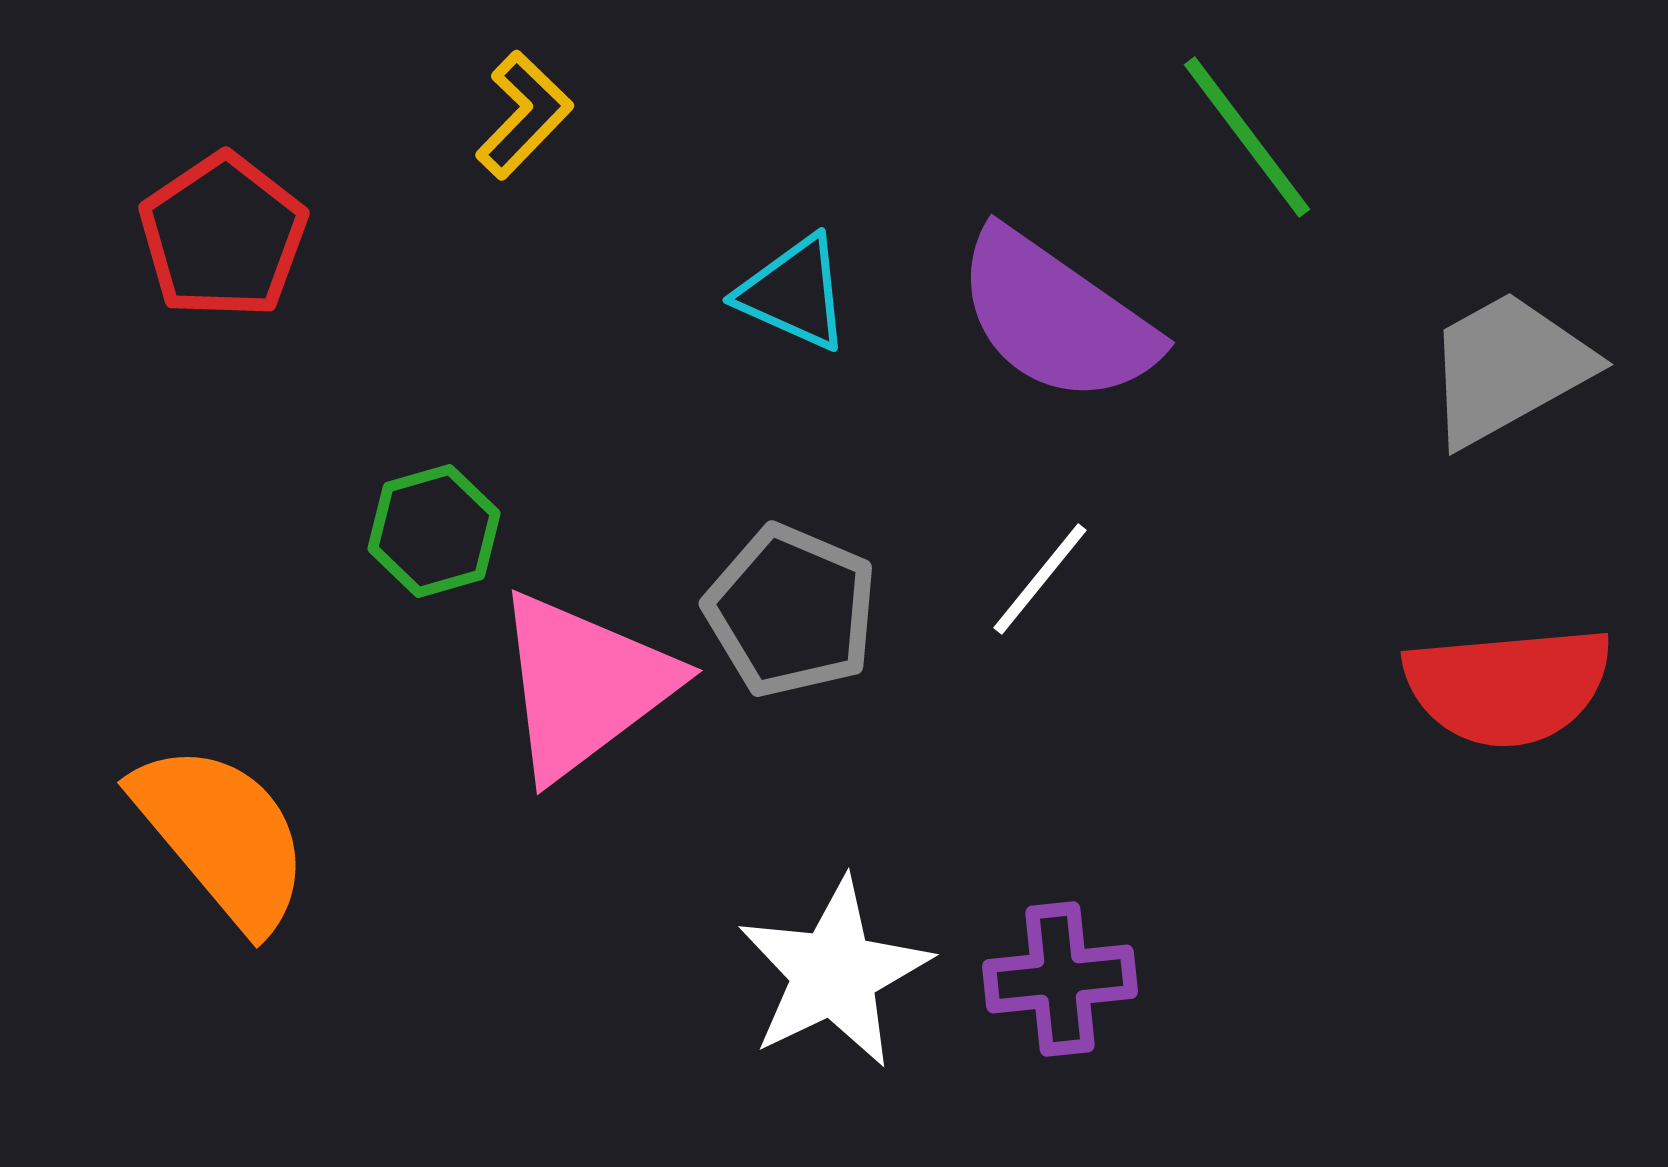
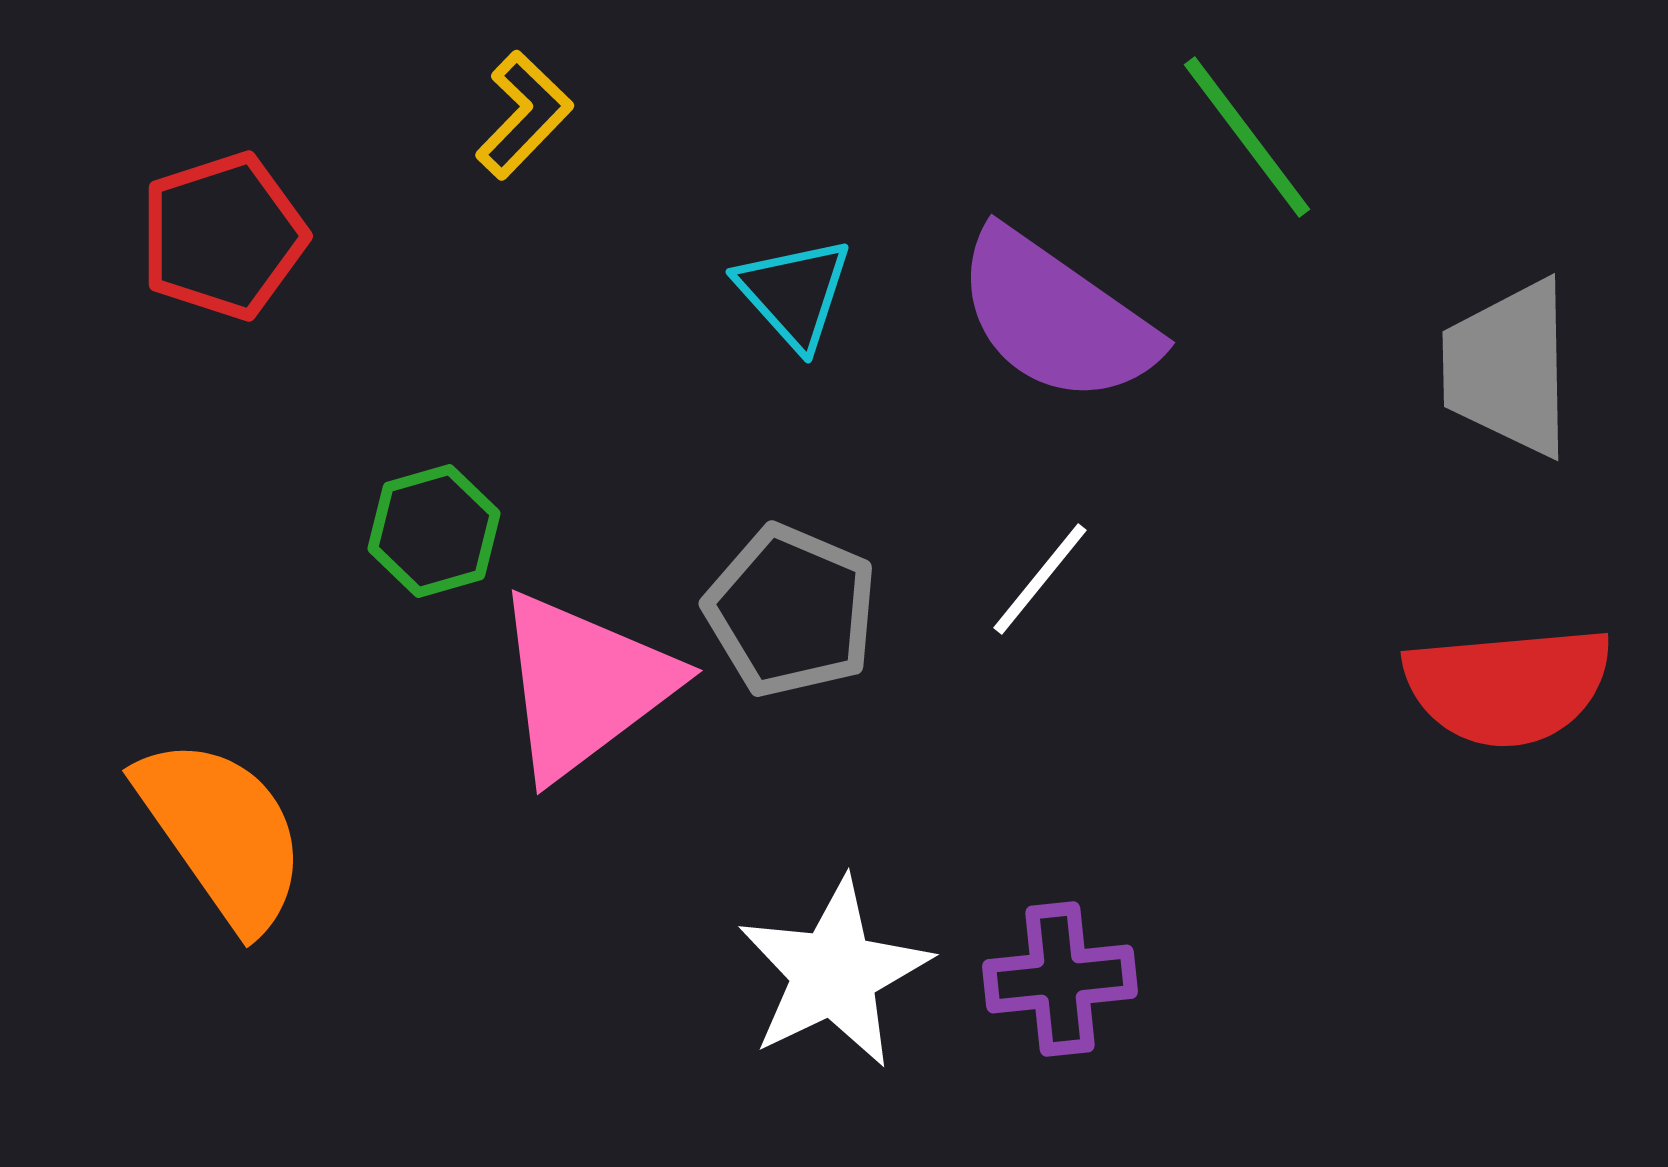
red pentagon: rotated 16 degrees clockwise
cyan triangle: rotated 24 degrees clockwise
gray trapezoid: rotated 62 degrees counterclockwise
orange semicircle: moved 3 px up; rotated 5 degrees clockwise
